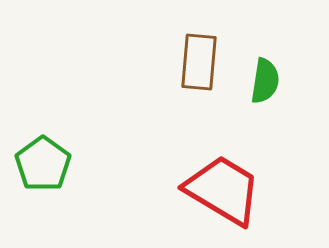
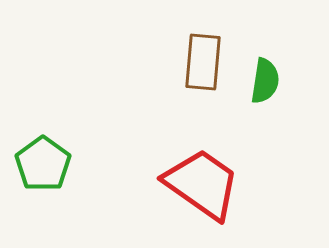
brown rectangle: moved 4 px right
red trapezoid: moved 21 px left, 6 px up; rotated 4 degrees clockwise
